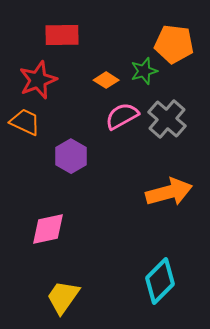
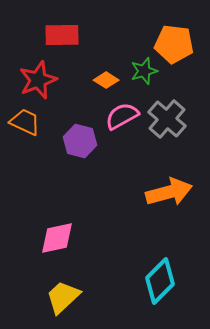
purple hexagon: moved 9 px right, 15 px up; rotated 16 degrees counterclockwise
pink diamond: moved 9 px right, 9 px down
yellow trapezoid: rotated 12 degrees clockwise
